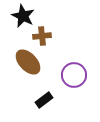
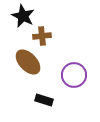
black rectangle: rotated 54 degrees clockwise
